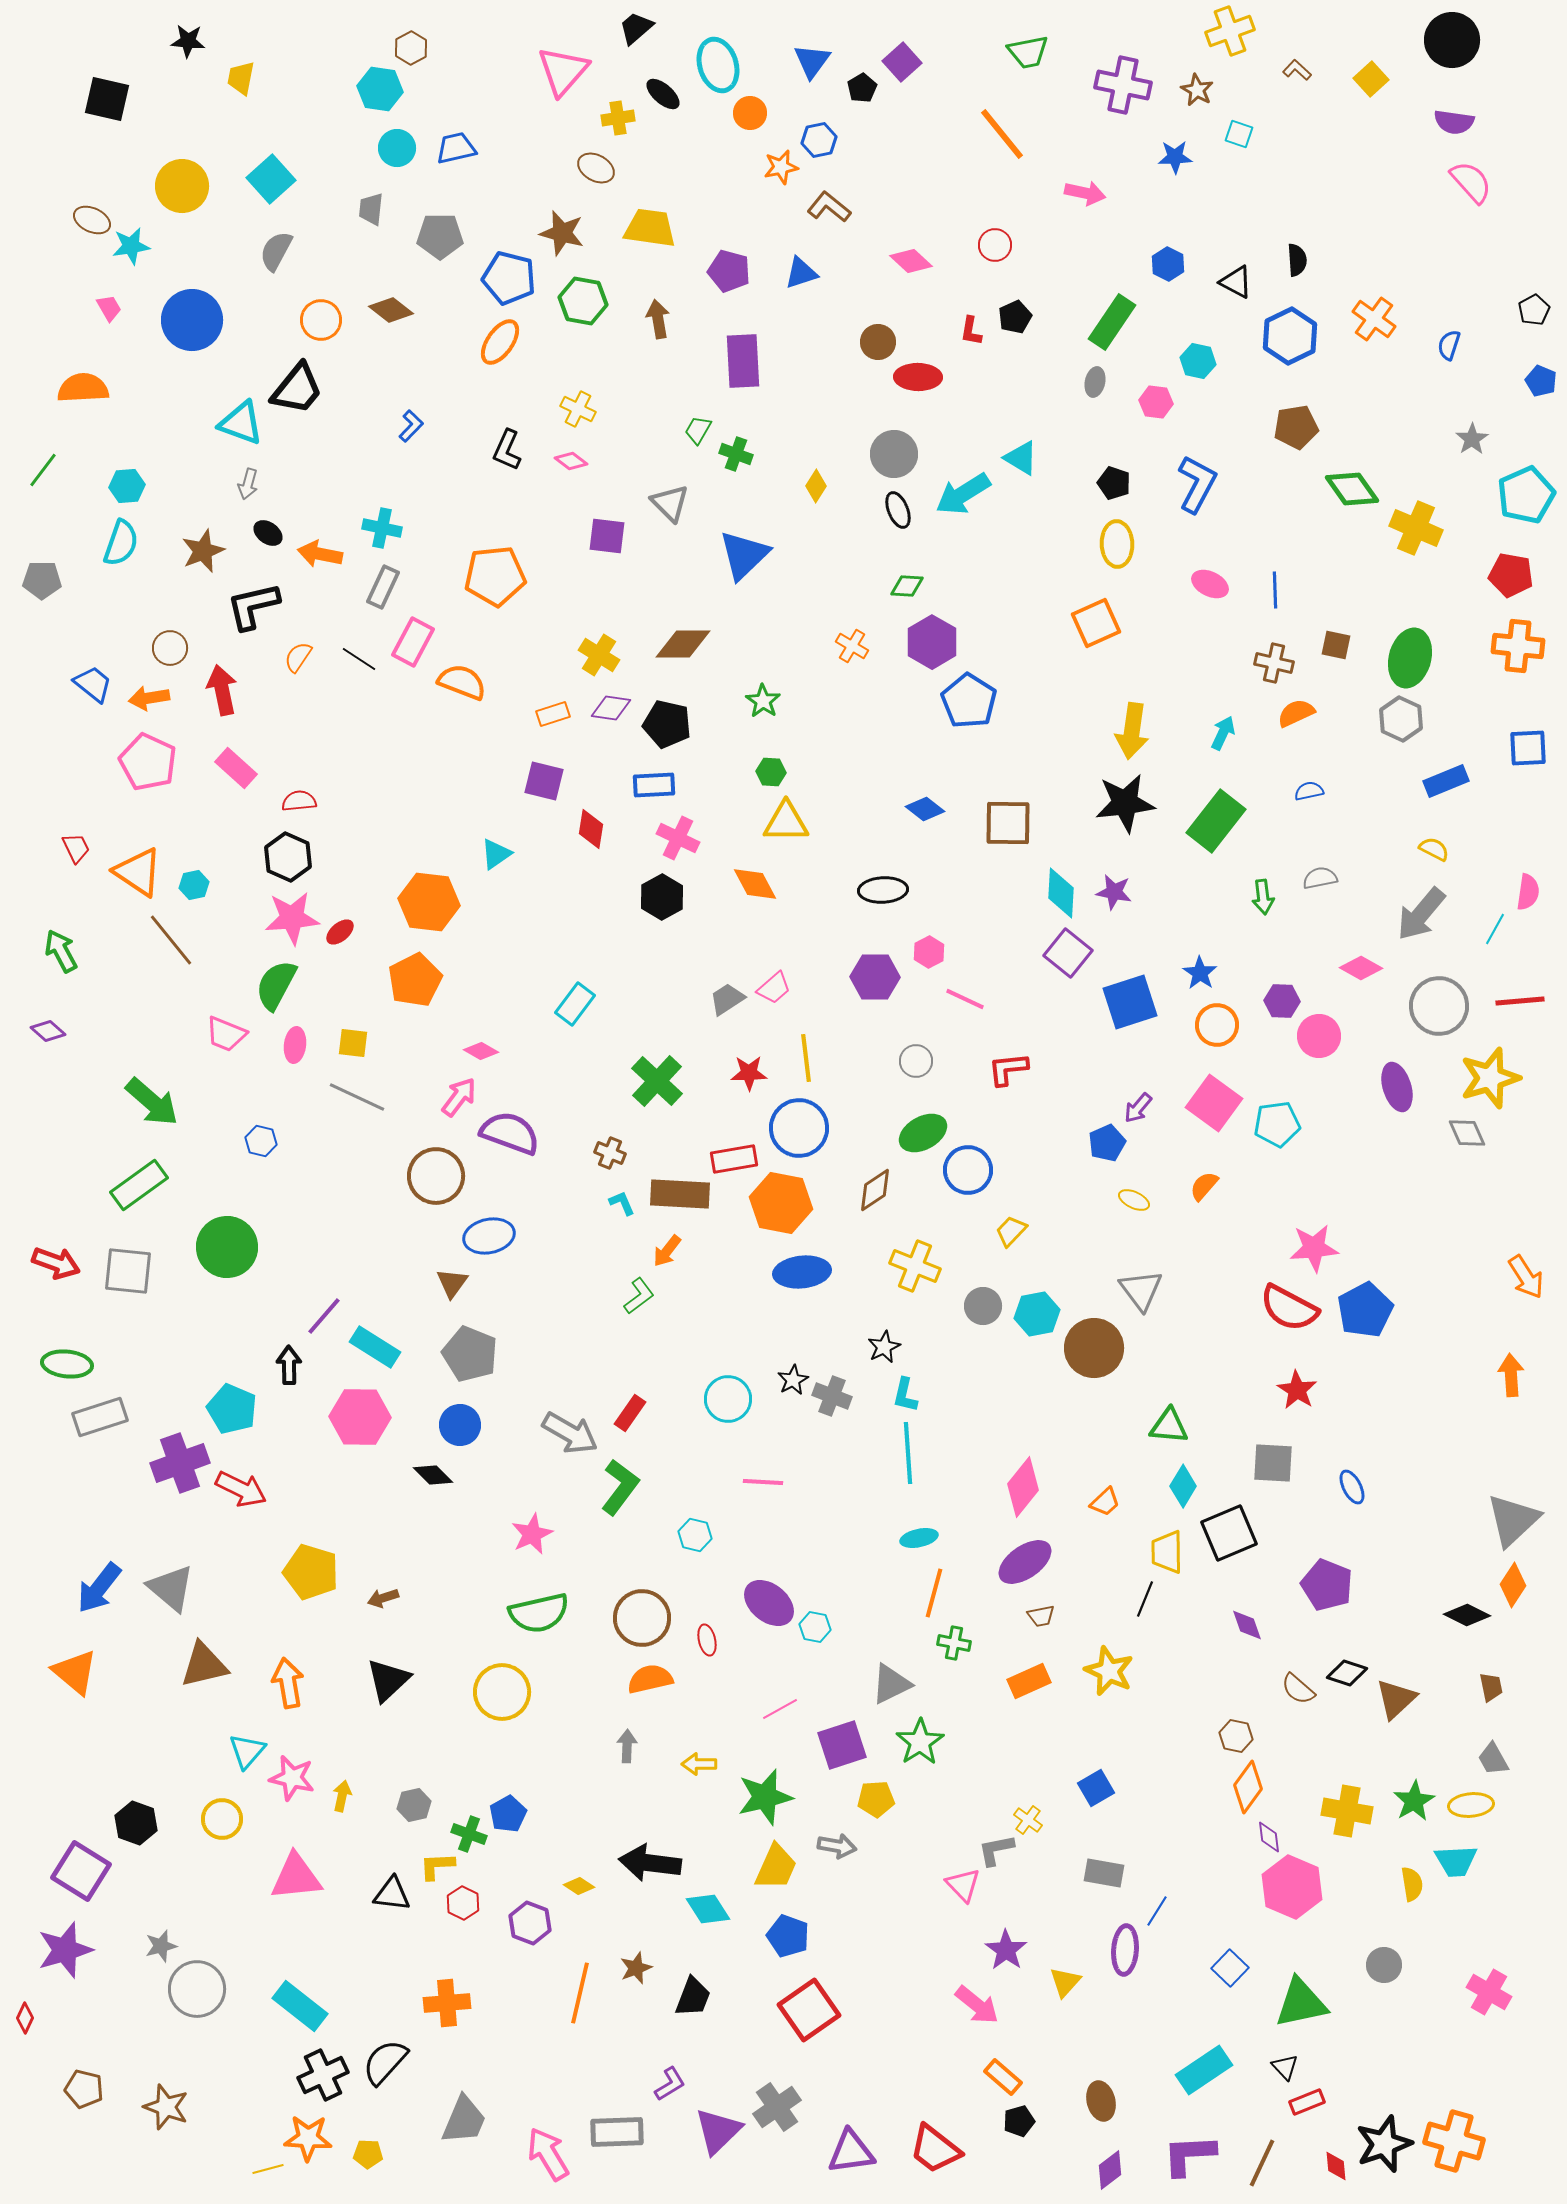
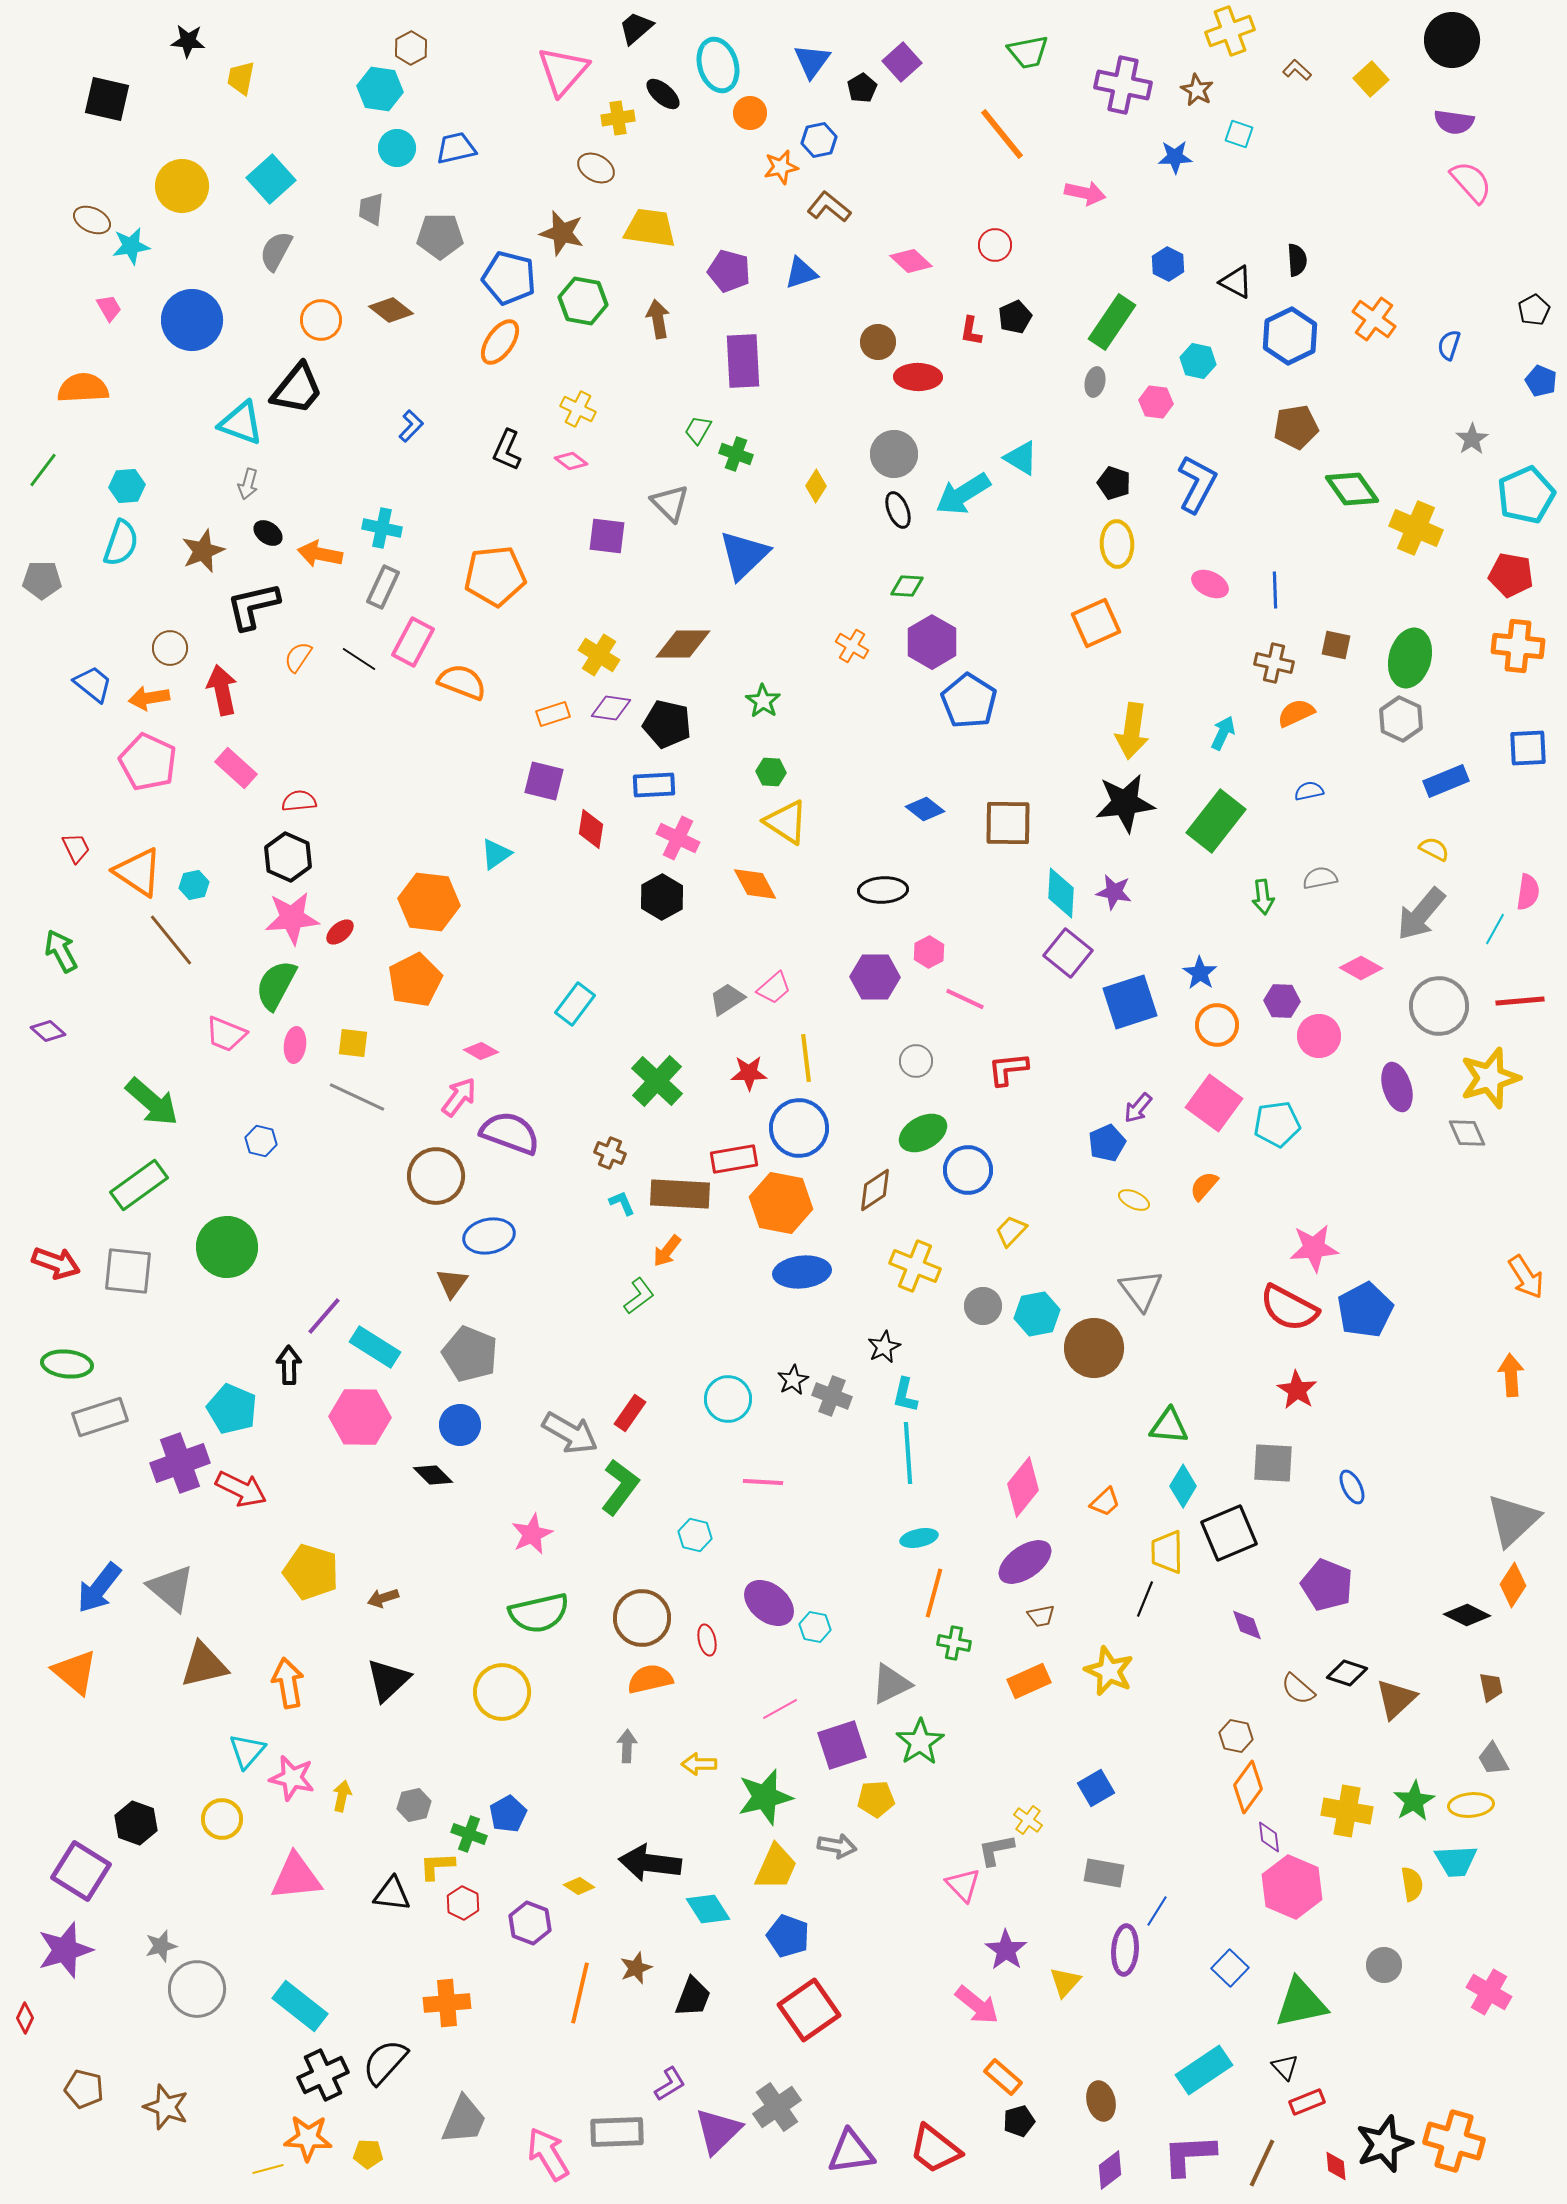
yellow triangle at (786, 822): rotated 33 degrees clockwise
